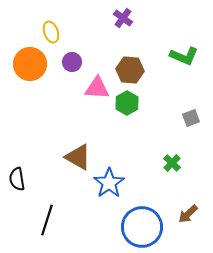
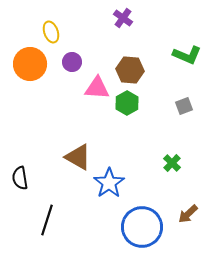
green L-shape: moved 3 px right, 1 px up
gray square: moved 7 px left, 12 px up
black semicircle: moved 3 px right, 1 px up
